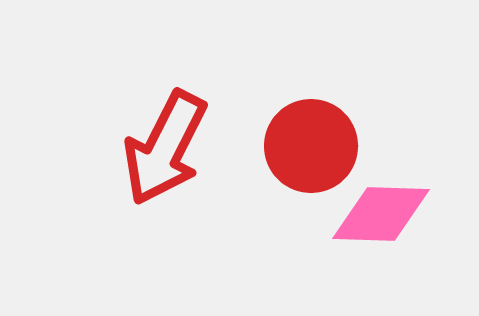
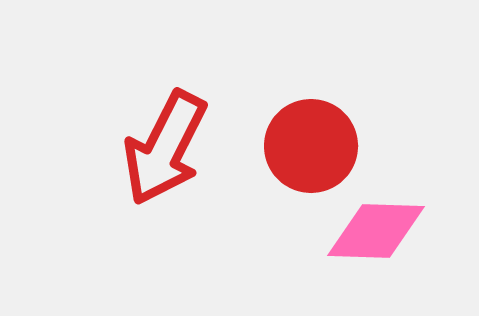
pink diamond: moved 5 px left, 17 px down
